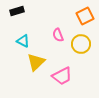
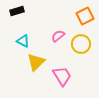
pink semicircle: moved 1 px down; rotated 72 degrees clockwise
pink trapezoid: rotated 95 degrees counterclockwise
